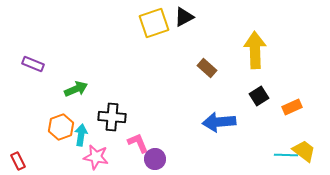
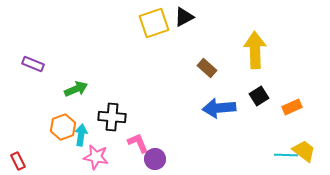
blue arrow: moved 14 px up
orange hexagon: moved 2 px right
